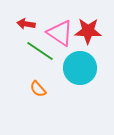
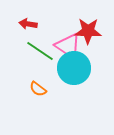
red arrow: moved 2 px right
pink triangle: moved 8 px right, 13 px down
cyan circle: moved 6 px left
orange semicircle: rotated 12 degrees counterclockwise
